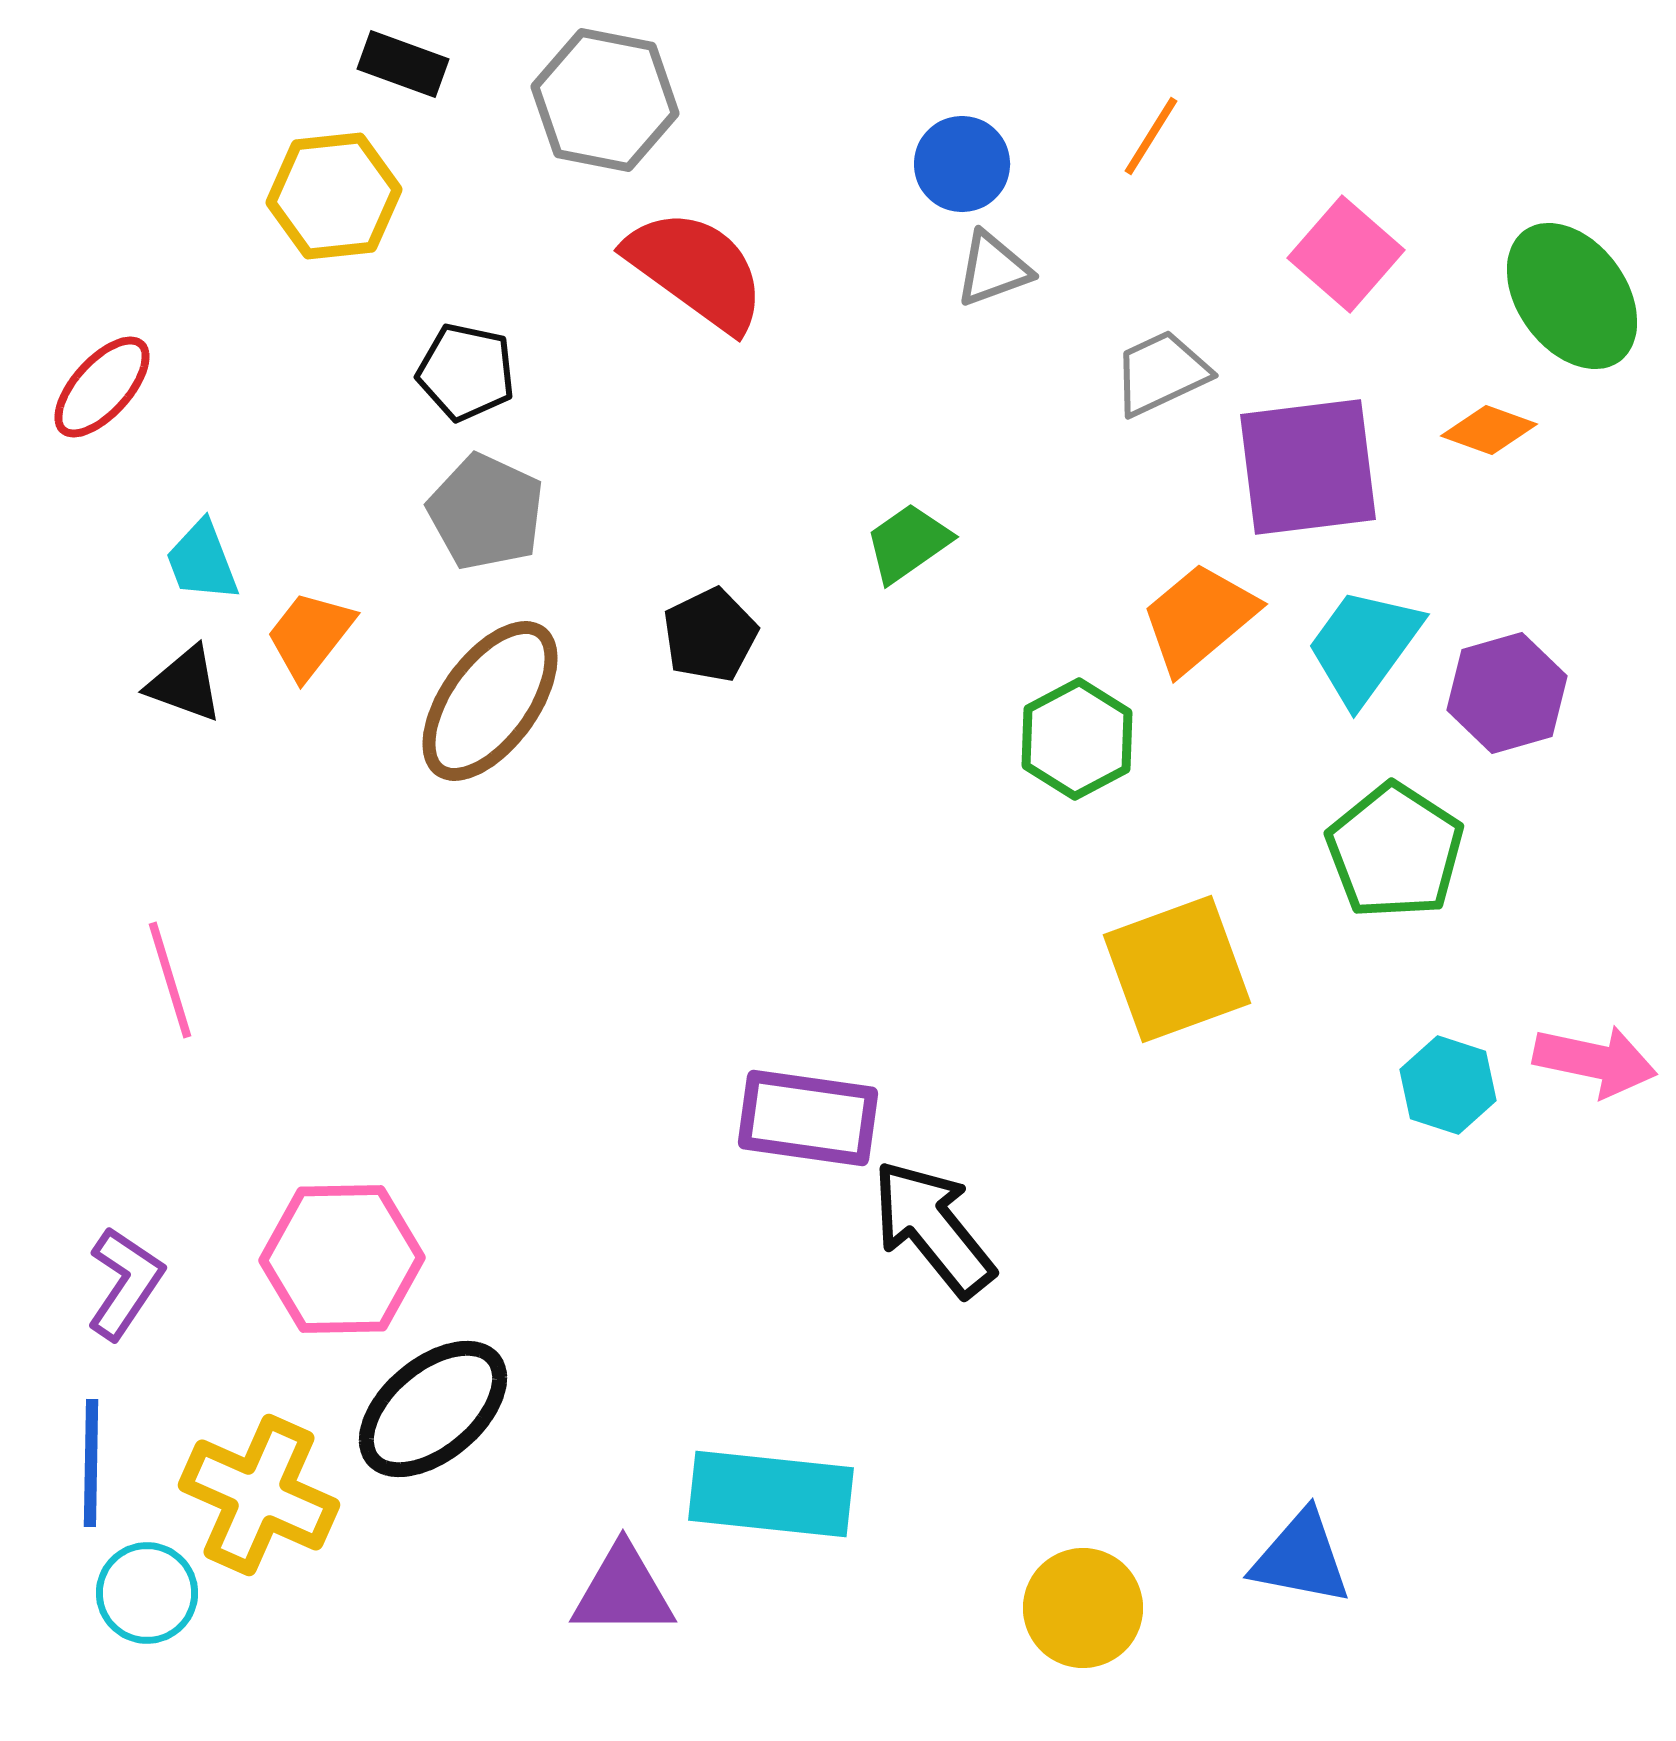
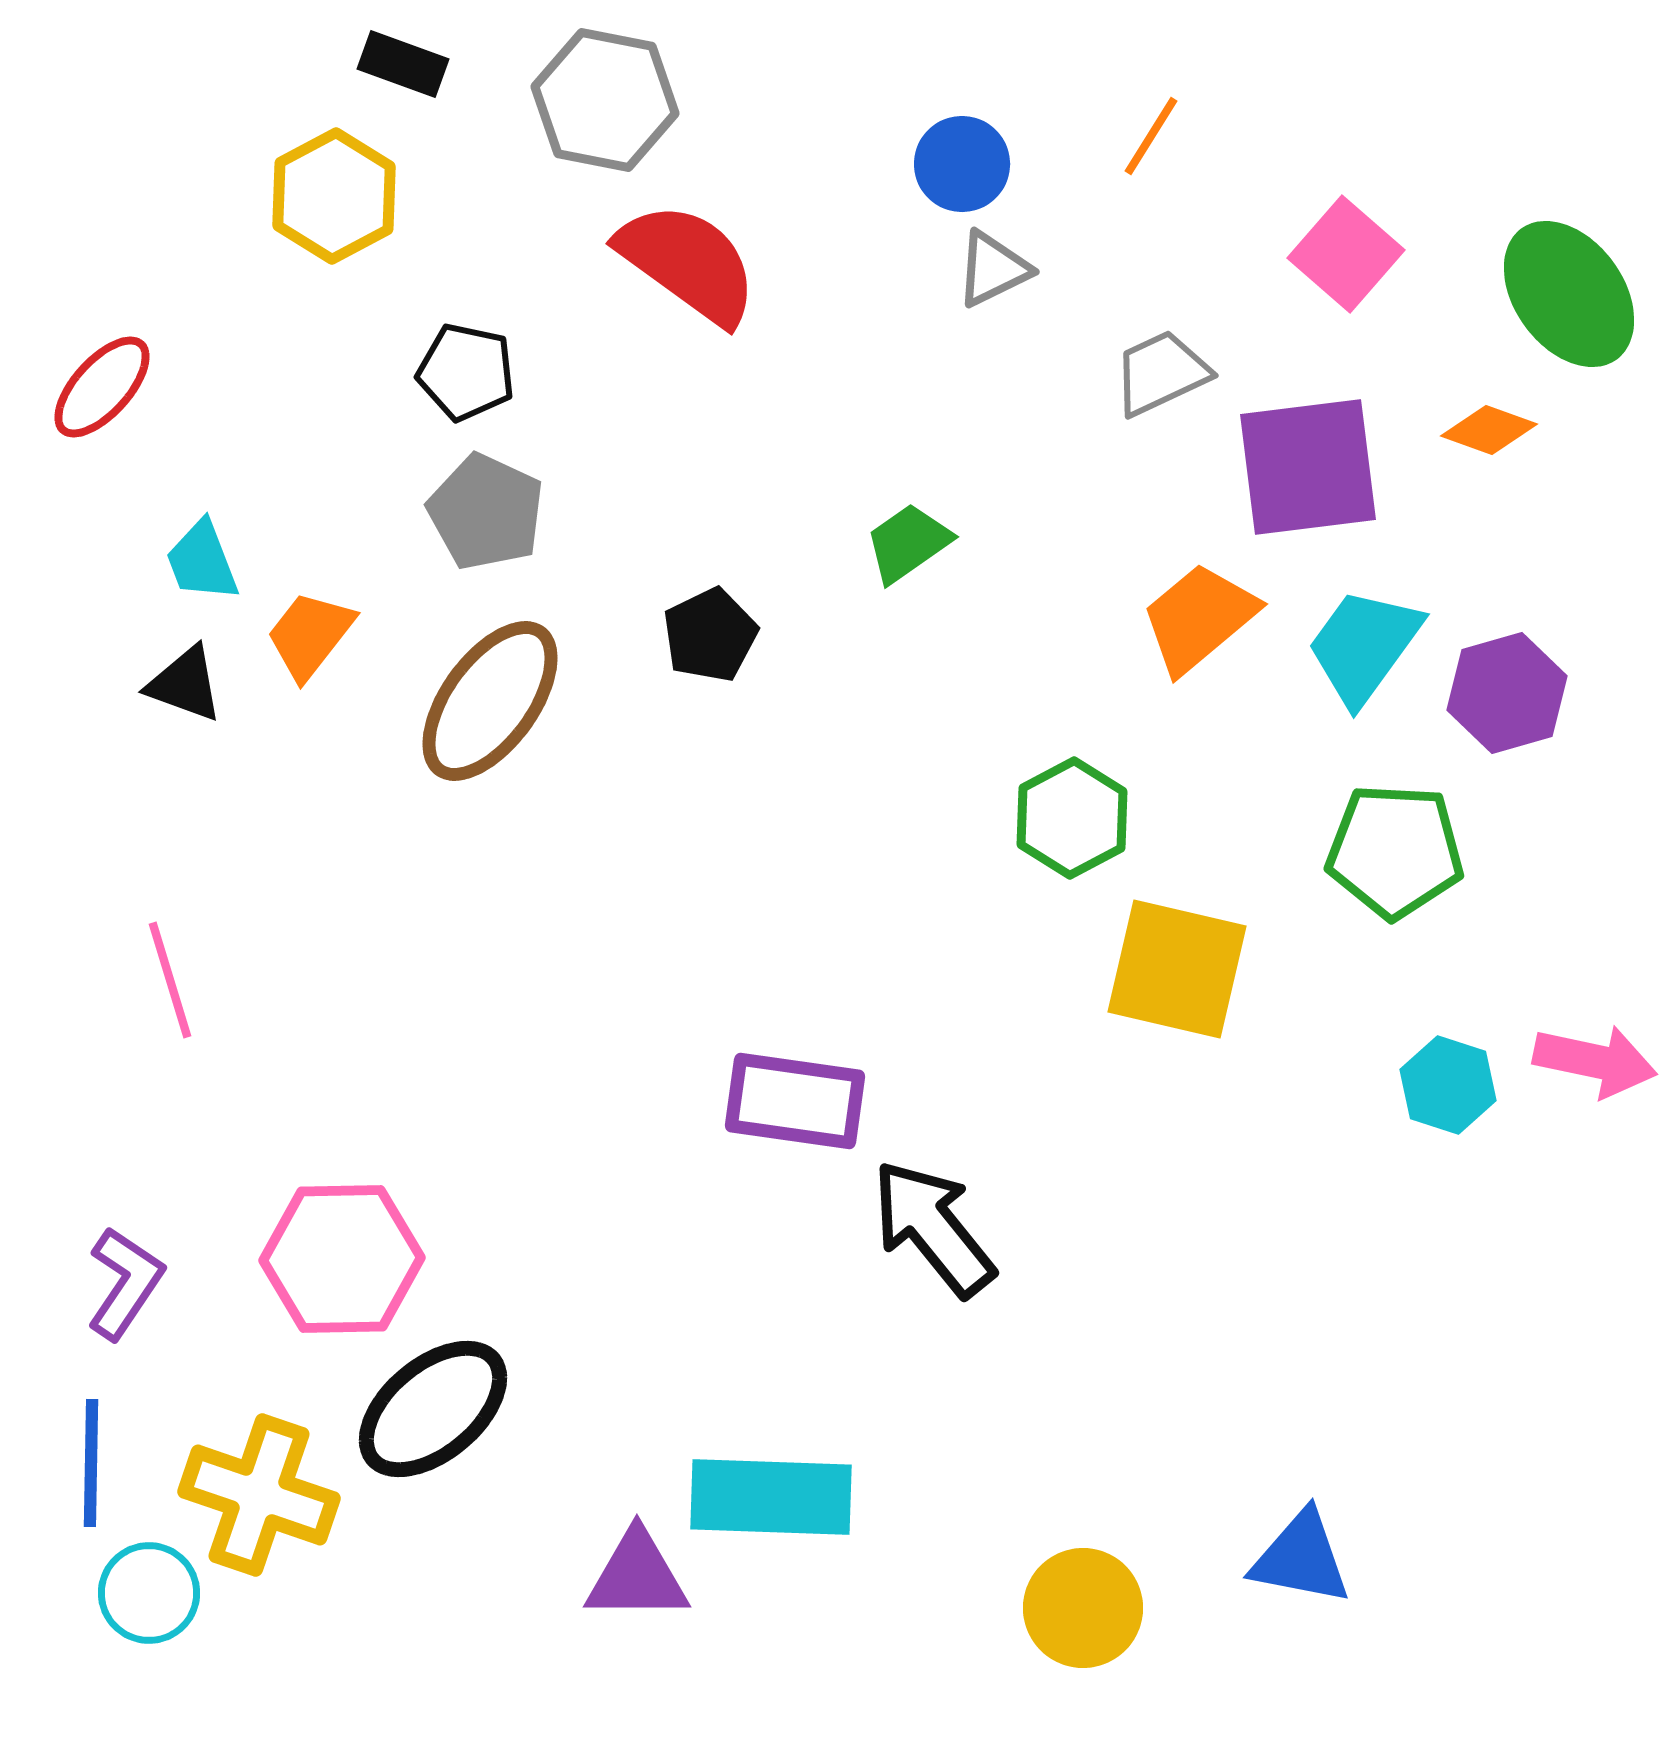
yellow hexagon at (334, 196): rotated 22 degrees counterclockwise
gray triangle at (993, 269): rotated 6 degrees counterclockwise
red semicircle at (696, 270): moved 8 px left, 7 px up
green ellipse at (1572, 296): moved 3 px left, 2 px up
green hexagon at (1077, 739): moved 5 px left, 79 px down
green pentagon at (1395, 851): rotated 30 degrees counterclockwise
yellow square at (1177, 969): rotated 33 degrees clockwise
purple rectangle at (808, 1118): moved 13 px left, 17 px up
cyan rectangle at (771, 1494): moved 3 px down; rotated 4 degrees counterclockwise
yellow cross at (259, 1495): rotated 5 degrees counterclockwise
purple triangle at (623, 1591): moved 14 px right, 15 px up
cyan circle at (147, 1593): moved 2 px right
